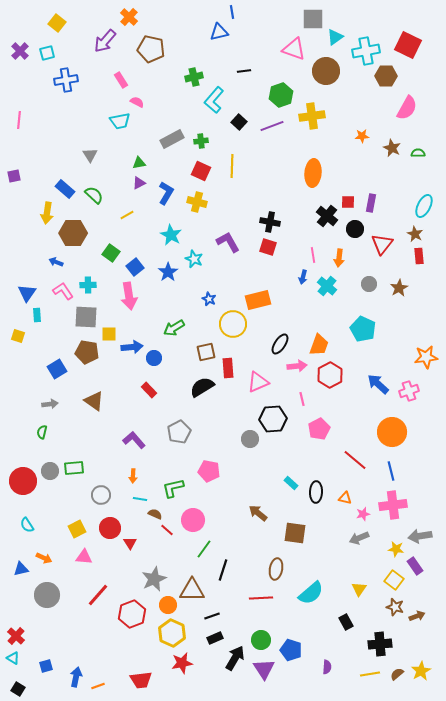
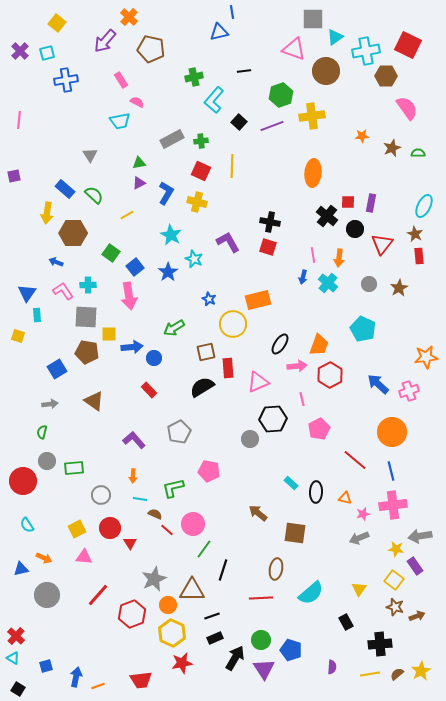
pink semicircle at (407, 108): rotated 65 degrees counterclockwise
brown star at (392, 148): rotated 24 degrees clockwise
cyan cross at (327, 286): moved 1 px right, 3 px up
gray circle at (50, 471): moved 3 px left, 10 px up
pink circle at (193, 520): moved 4 px down
purple semicircle at (327, 667): moved 5 px right
